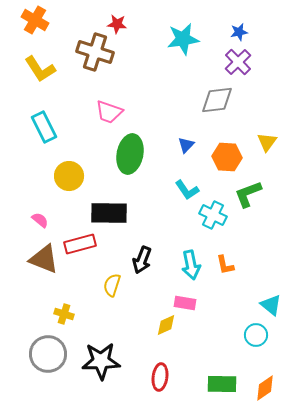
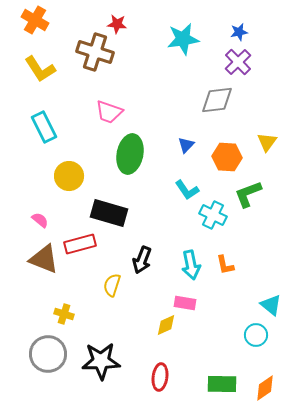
black rectangle: rotated 15 degrees clockwise
